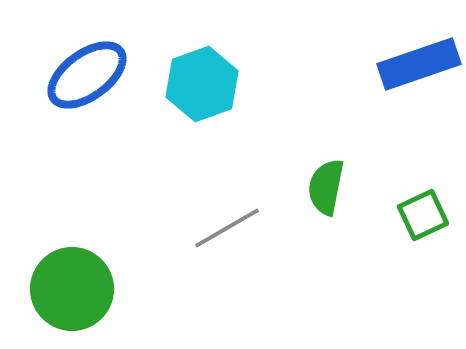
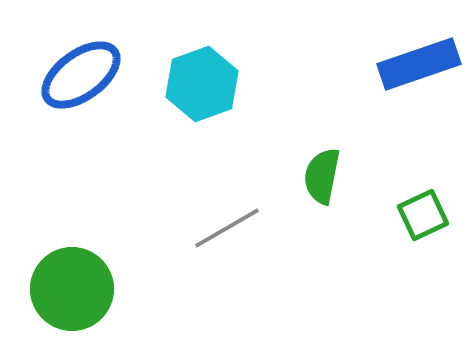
blue ellipse: moved 6 px left
green semicircle: moved 4 px left, 11 px up
